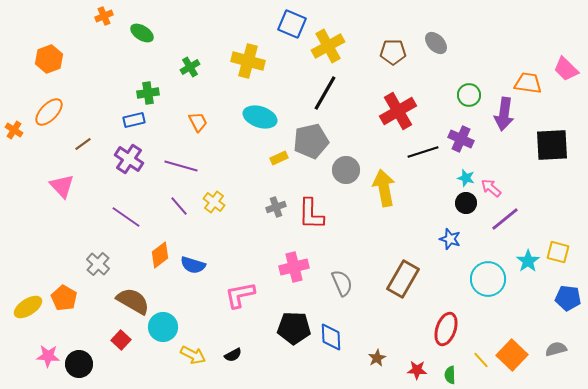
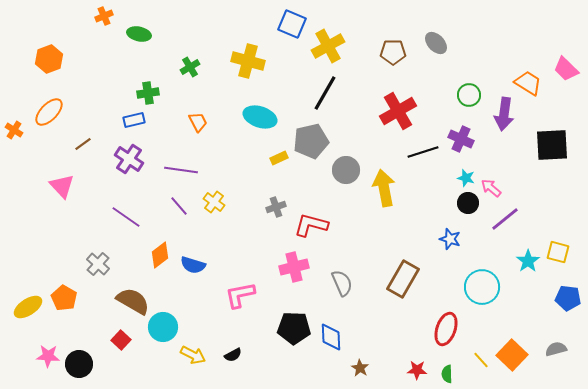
green ellipse at (142, 33): moved 3 px left, 1 px down; rotated 20 degrees counterclockwise
orange trapezoid at (528, 83): rotated 24 degrees clockwise
purple line at (181, 166): moved 4 px down; rotated 8 degrees counterclockwise
black circle at (466, 203): moved 2 px right
red L-shape at (311, 214): moved 11 px down; rotated 104 degrees clockwise
cyan circle at (488, 279): moved 6 px left, 8 px down
brown star at (377, 358): moved 17 px left, 10 px down; rotated 12 degrees counterclockwise
green semicircle at (450, 375): moved 3 px left, 1 px up
